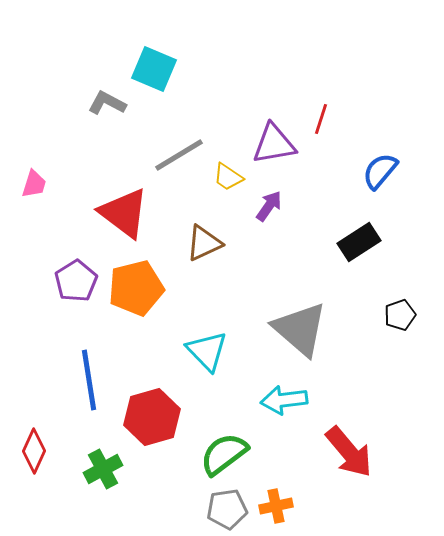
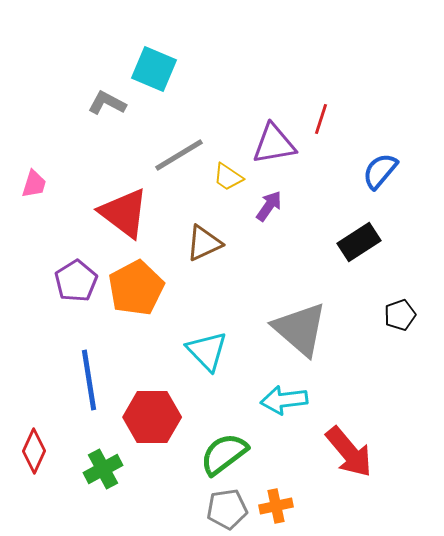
orange pentagon: rotated 14 degrees counterclockwise
red hexagon: rotated 16 degrees clockwise
